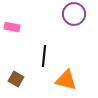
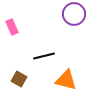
pink rectangle: rotated 56 degrees clockwise
black line: rotated 70 degrees clockwise
brown square: moved 3 px right
